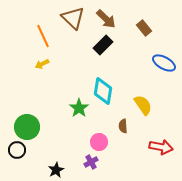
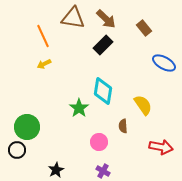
brown triangle: rotated 35 degrees counterclockwise
yellow arrow: moved 2 px right
purple cross: moved 12 px right, 9 px down; rotated 32 degrees counterclockwise
